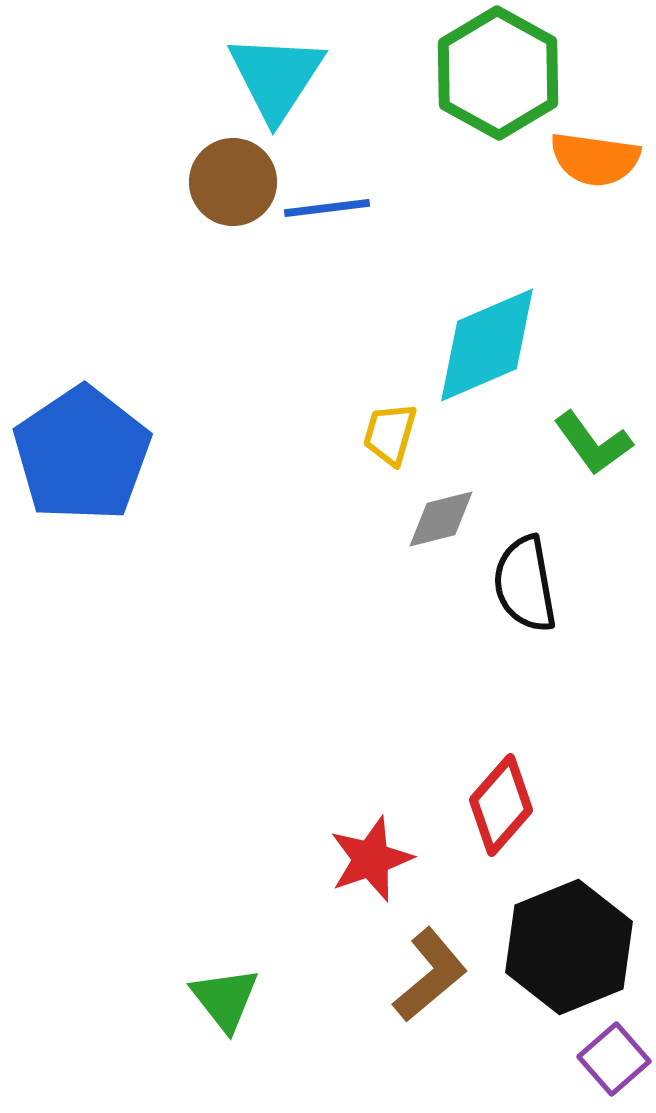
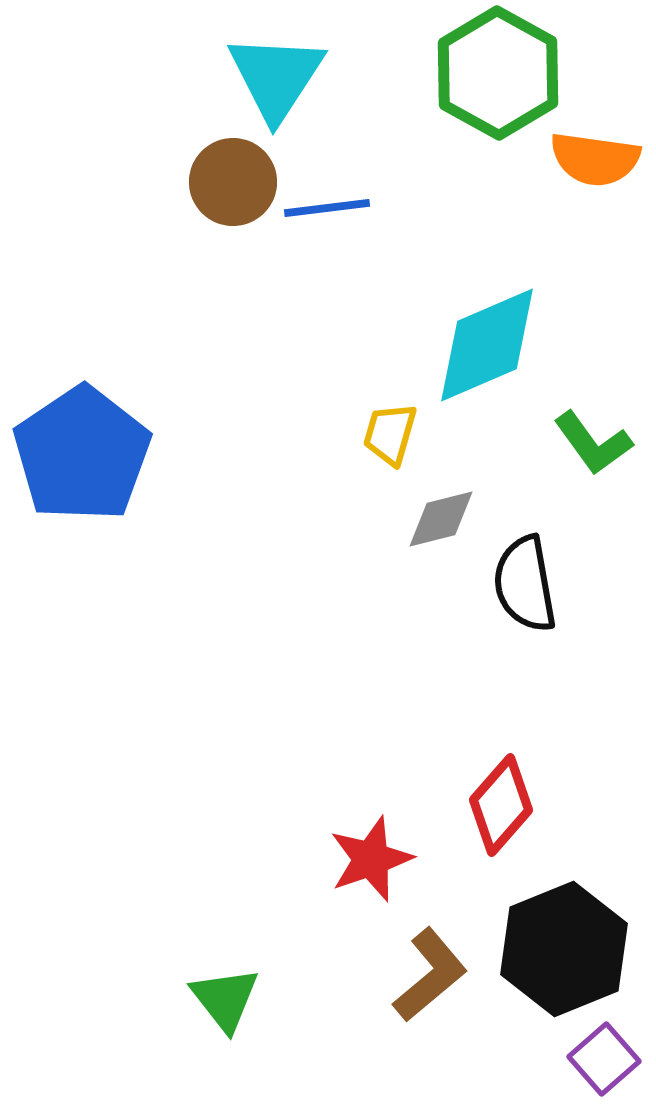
black hexagon: moved 5 px left, 2 px down
purple square: moved 10 px left
